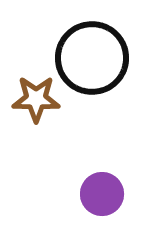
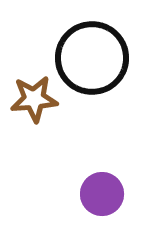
brown star: moved 2 px left; rotated 6 degrees counterclockwise
